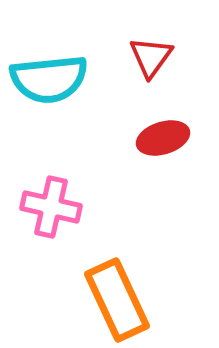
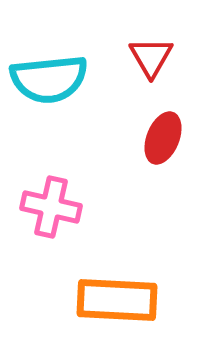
red triangle: rotated 6 degrees counterclockwise
red ellipse: rotated 51 degrees counterclockwise
orange rectangle: rotated 62 degrees counterclockwise
